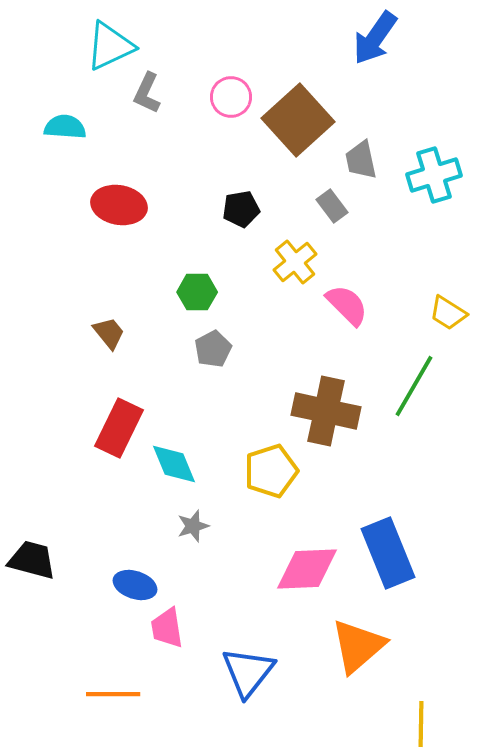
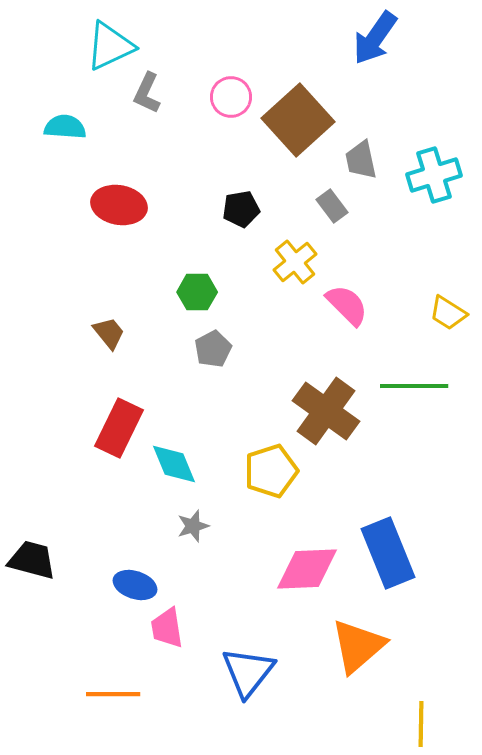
green line: rotated 60 degrees clockwise
brown cross: rotated 24 degrees clockwise
